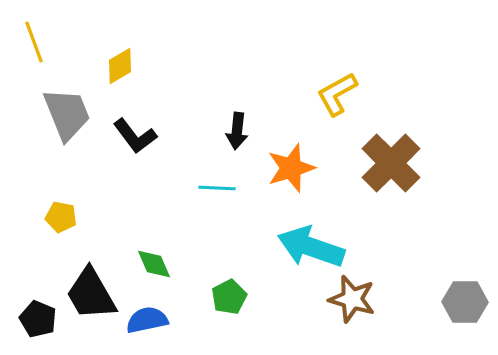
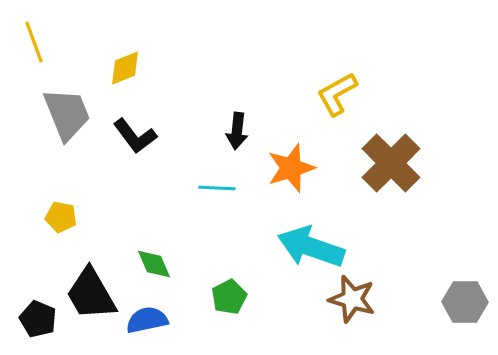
yellow diamond: moved 5 px right, 2 px down; rotated 9 degrees clockwise
